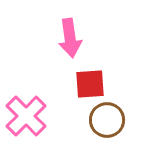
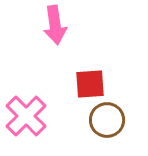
pink arrow: moved 15 px left, 13 px up
